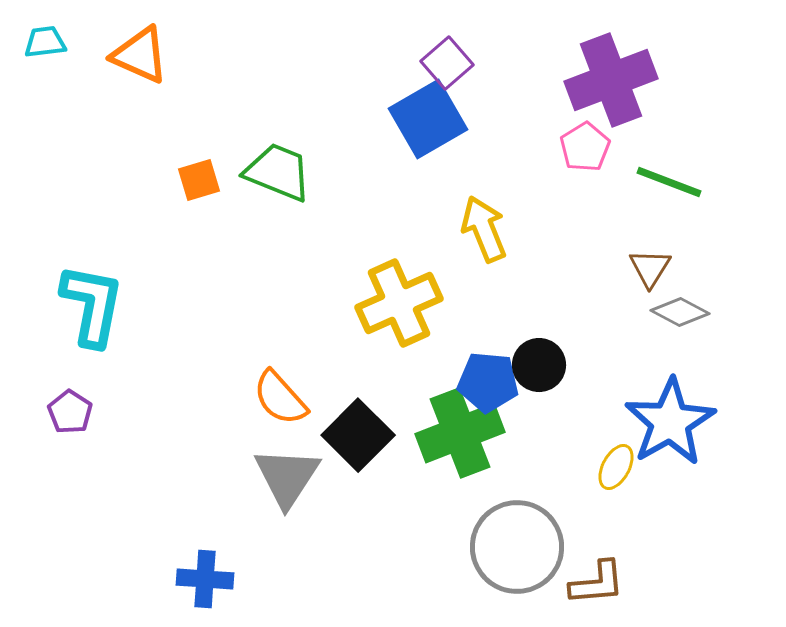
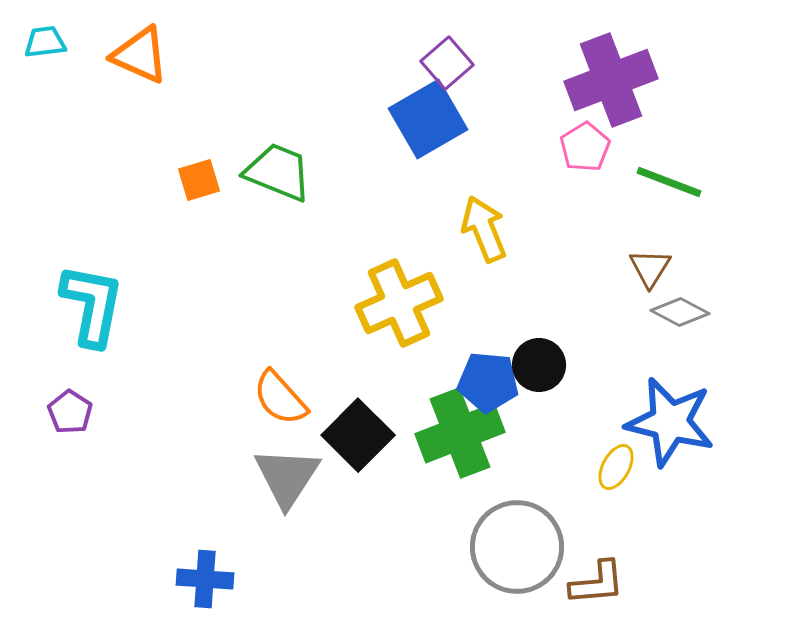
blue star: rotated 28 degrees counterclockwise
